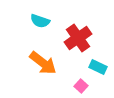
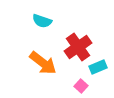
cyan semicircle: moved 2 px right
red cross: moved 9 px down
cyan rectangle: rotated 48 degrees counterclockwise
